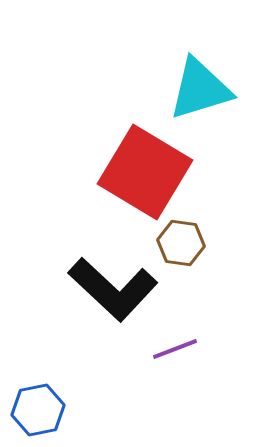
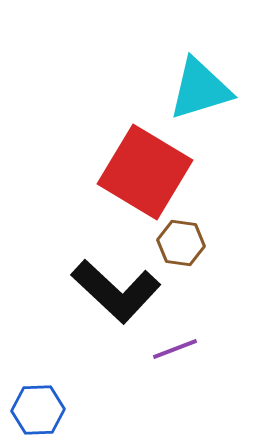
black L-shape: moved 3 px right, 2 px down
blue hexagon: rotated 9 degrees clockwise
